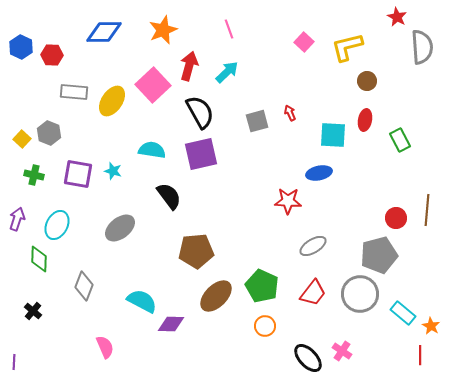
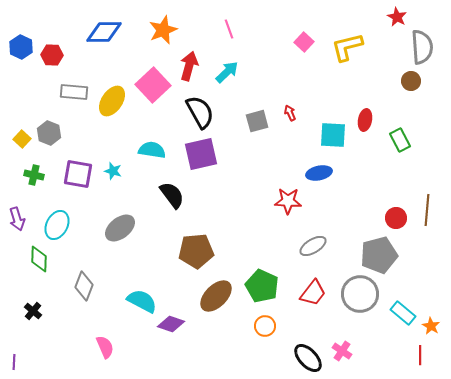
brown circle at (367, 81): moved 44 px right
black semicircle at (169, 196): moved 3 px right, 1 px up
purple arrow at (17, 219): rotated 145 degrees clockwise
purple diamond at (171, 324): rotated 16 degrees clockwise
